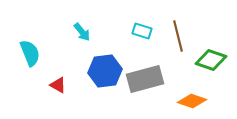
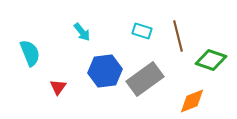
gray rectangle: rotated 21 degrees counterclockwise
red triangle: moved 2 px down; rotated 36 degrees clockwise
orange diamond: rotated 40 degrees counterclockwise
